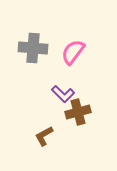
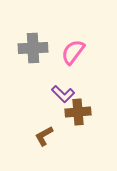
gray cross: rotated 8 degrees counterclockwise
brown cross: rotated 10 degrees clockwise
